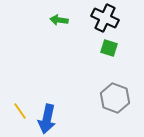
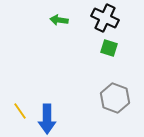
blue arrow: rotated 12 degrees counterclockwise
